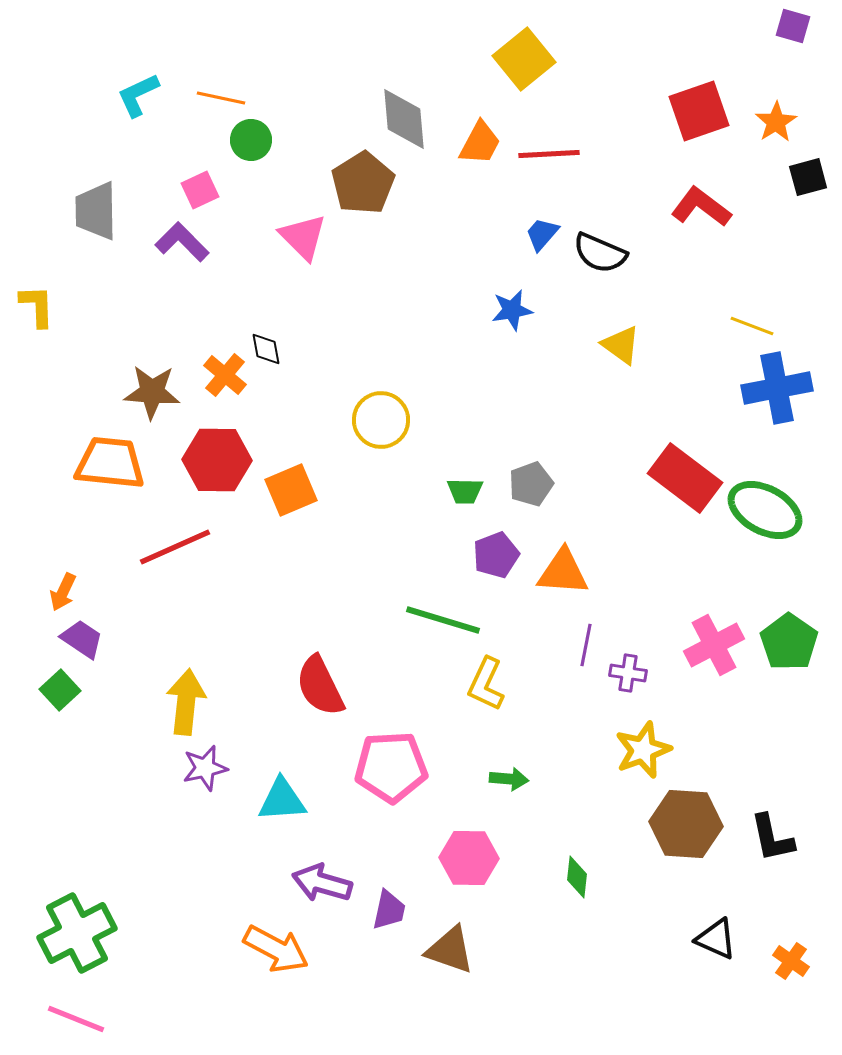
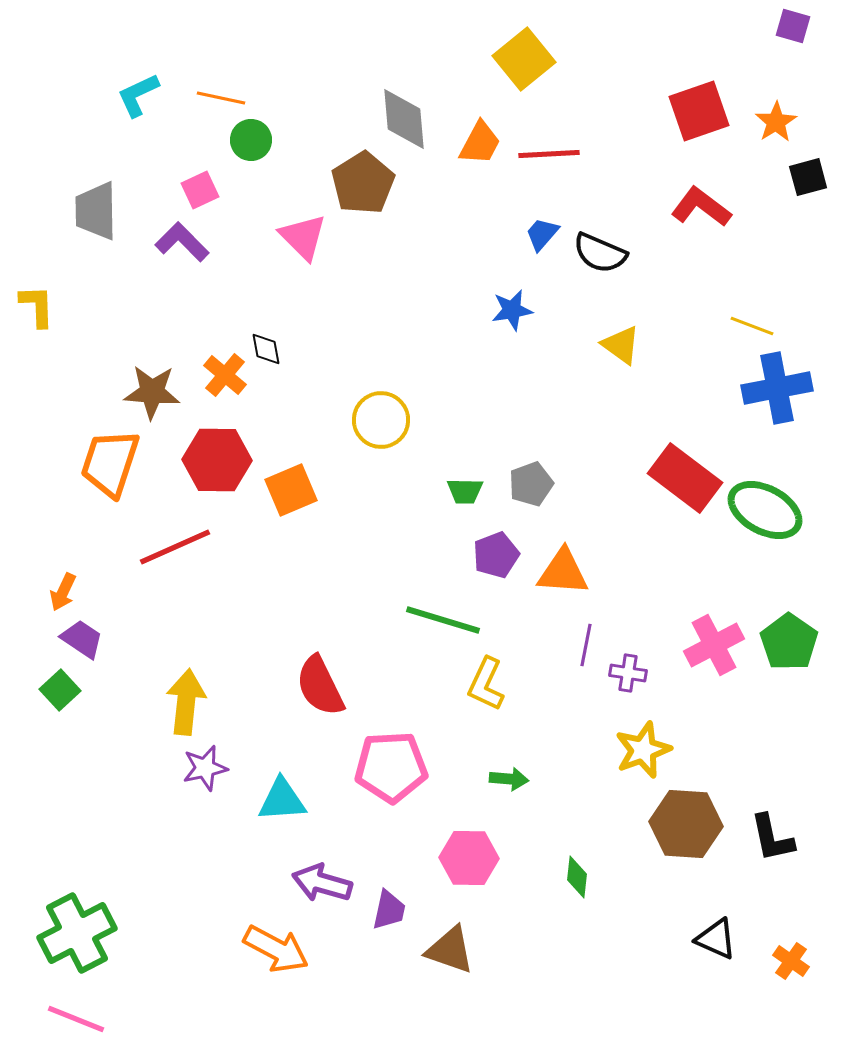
orange trapezoid at (110, 463): rotated 78 degrees counterclockwise
